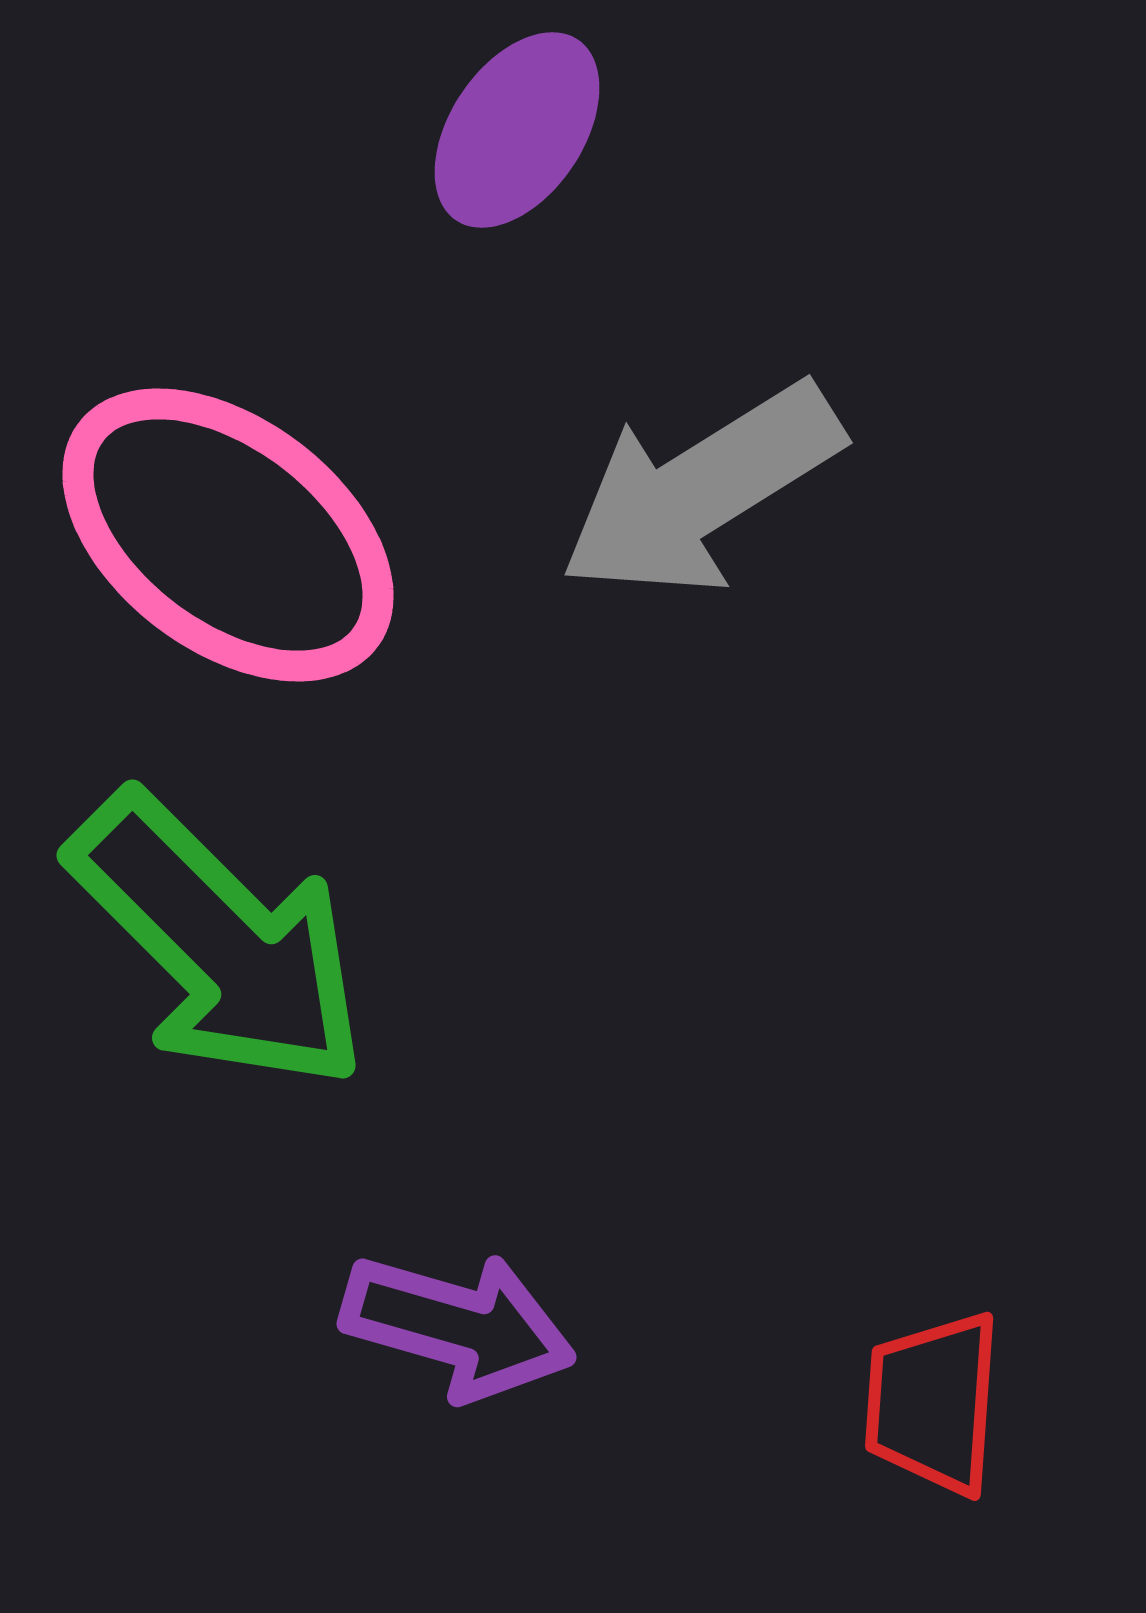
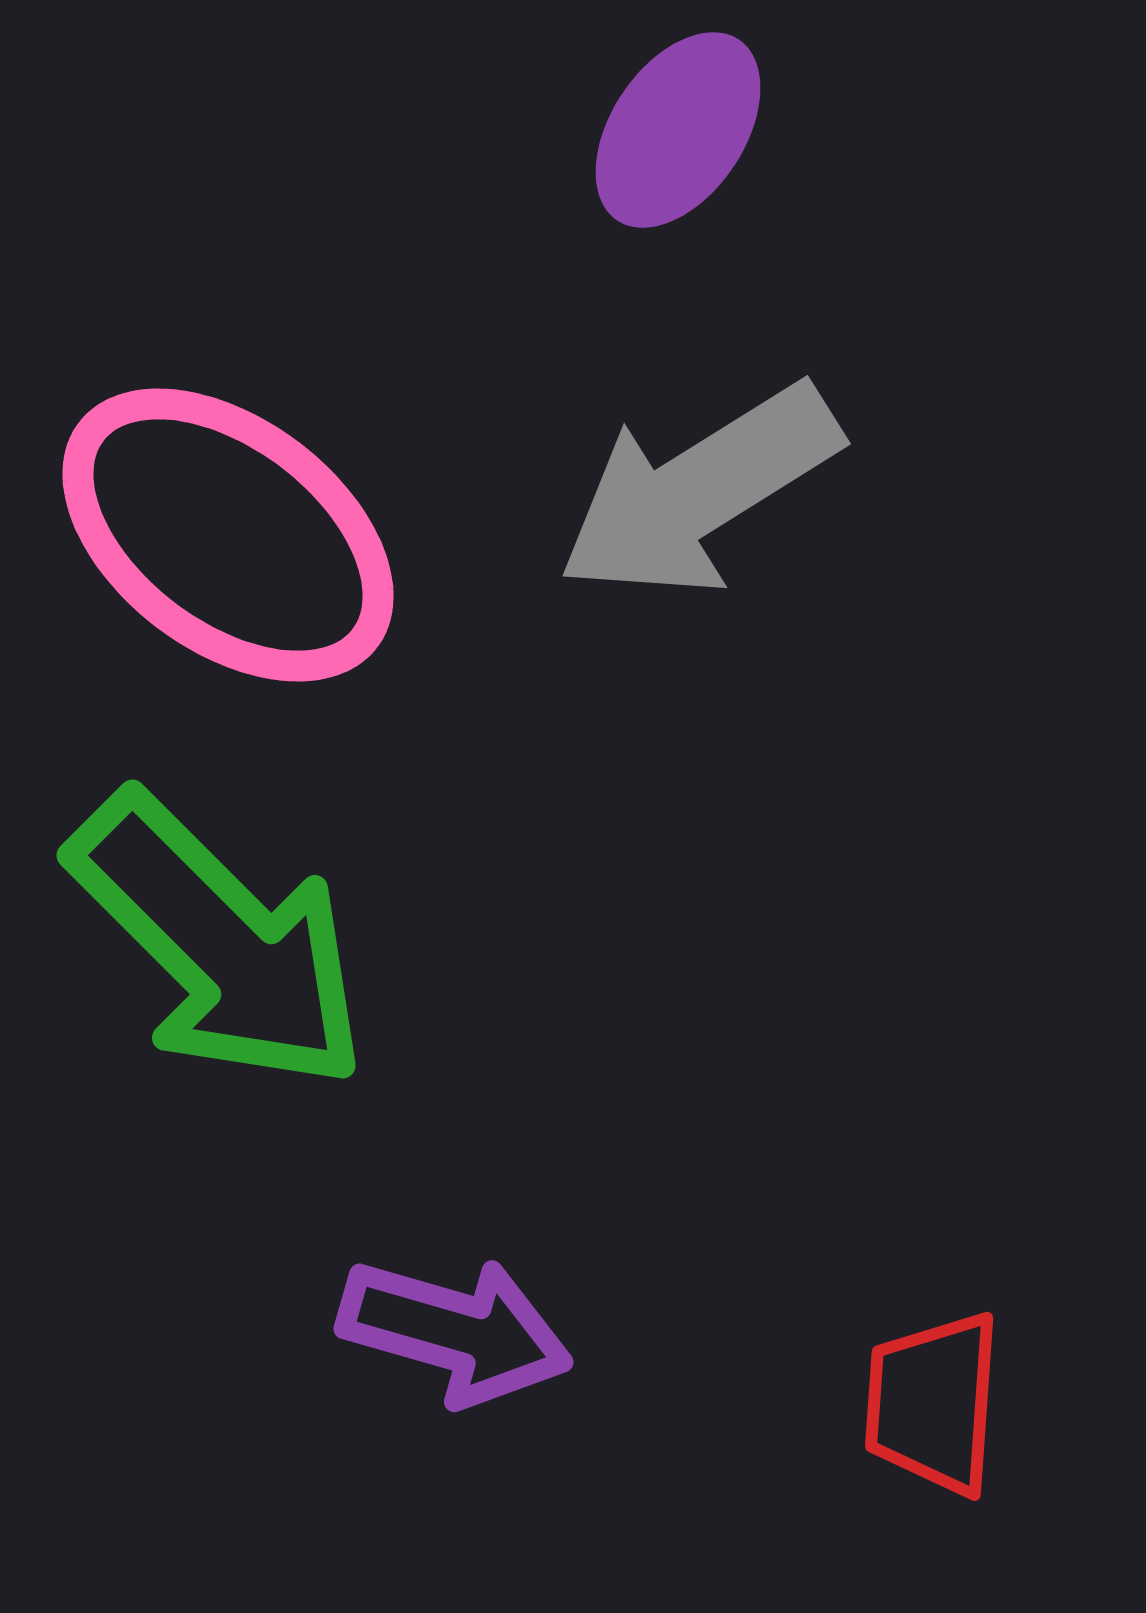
purple ellipse: moved 161 px right
gray arrow: moved 2 px left, 1 px down
purple arrow: moved 3 px left, 5 px down
